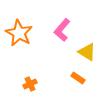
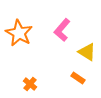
orange cross: rotated 24 degrees counterclockwise
